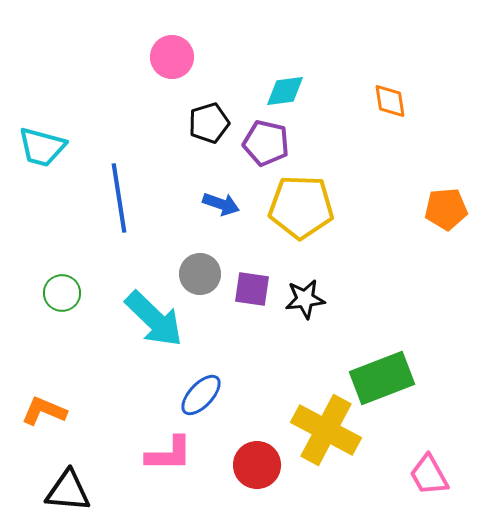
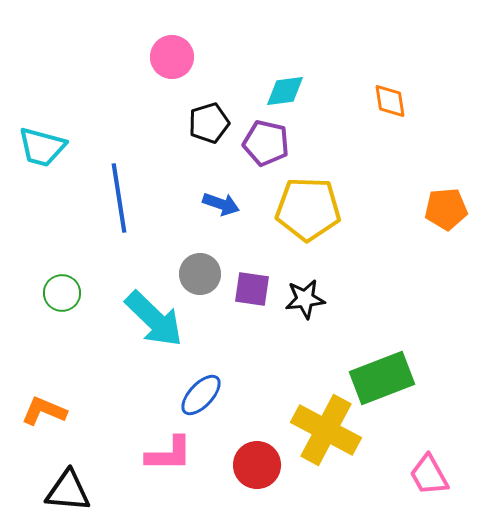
yellow pentagon: moved 7 px right, 2 px down
